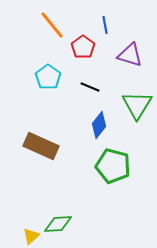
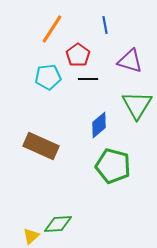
orange line: moved 4 px down; rotated 72 degrees clockwise
red pentagon: moved 5 px left, 8 px down
purple triangle: moved 6 px down
cyan pentagon: rotated 30 degrees clockwise
black line: moved 2 px left, 8 px up; rotated 24 degrees counterclockwise
blue diamond: rotated 12 degrees clockwise
